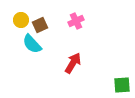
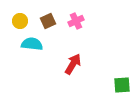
yellow circle: moved 1 px left, 1 px down
brown square: moved 8 px right, 4 px up
cyan semicircle: rotated 140 degrees clockwise
red arrow: moved 1 px down
